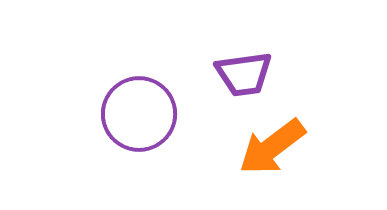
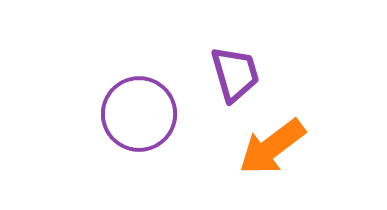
purple trapezoid: moved 9 px left; rotated 98 degrees counterclockwise
